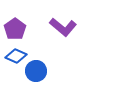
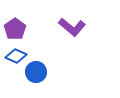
purple L-shape: moved 9 px right
blue circle: moved 1 px down
